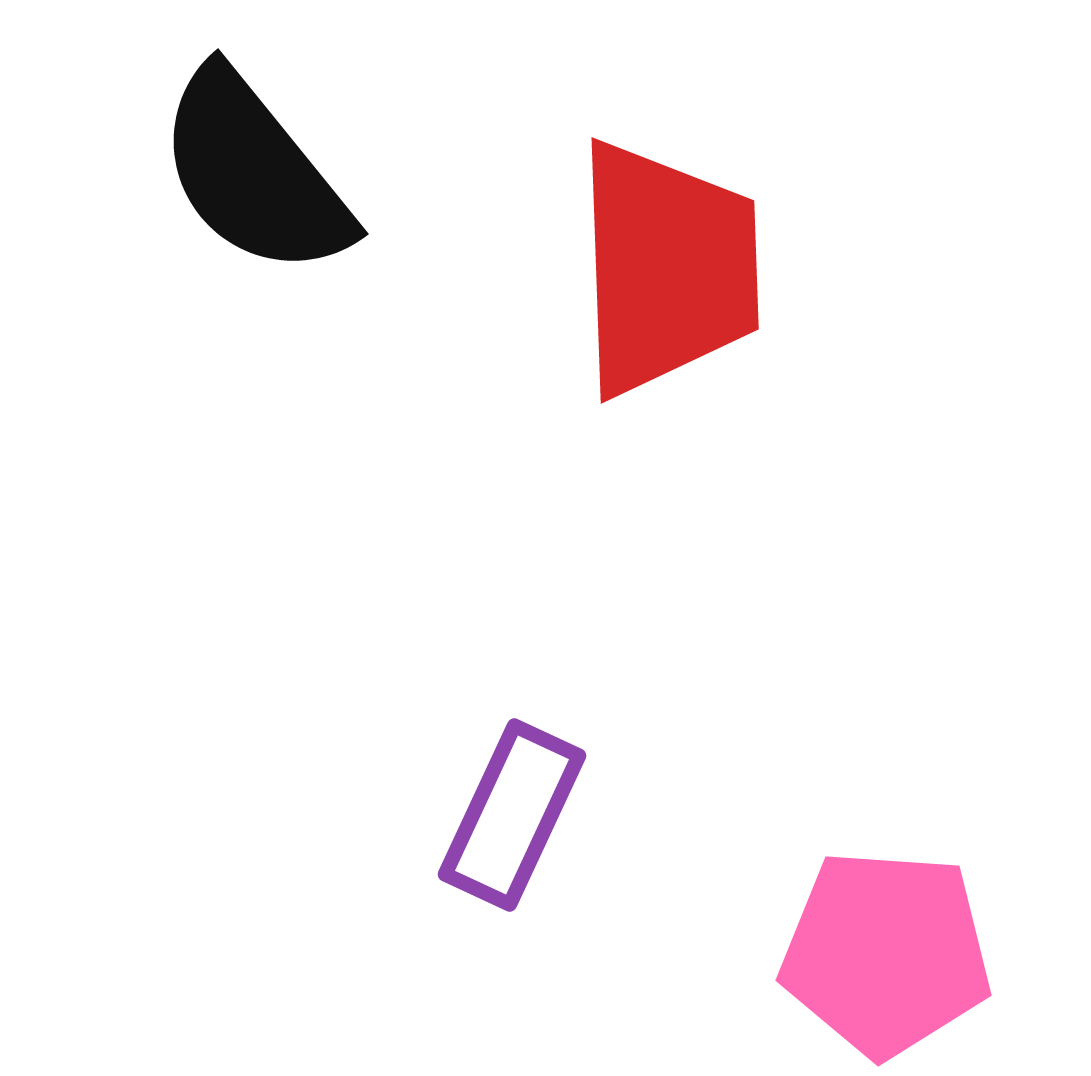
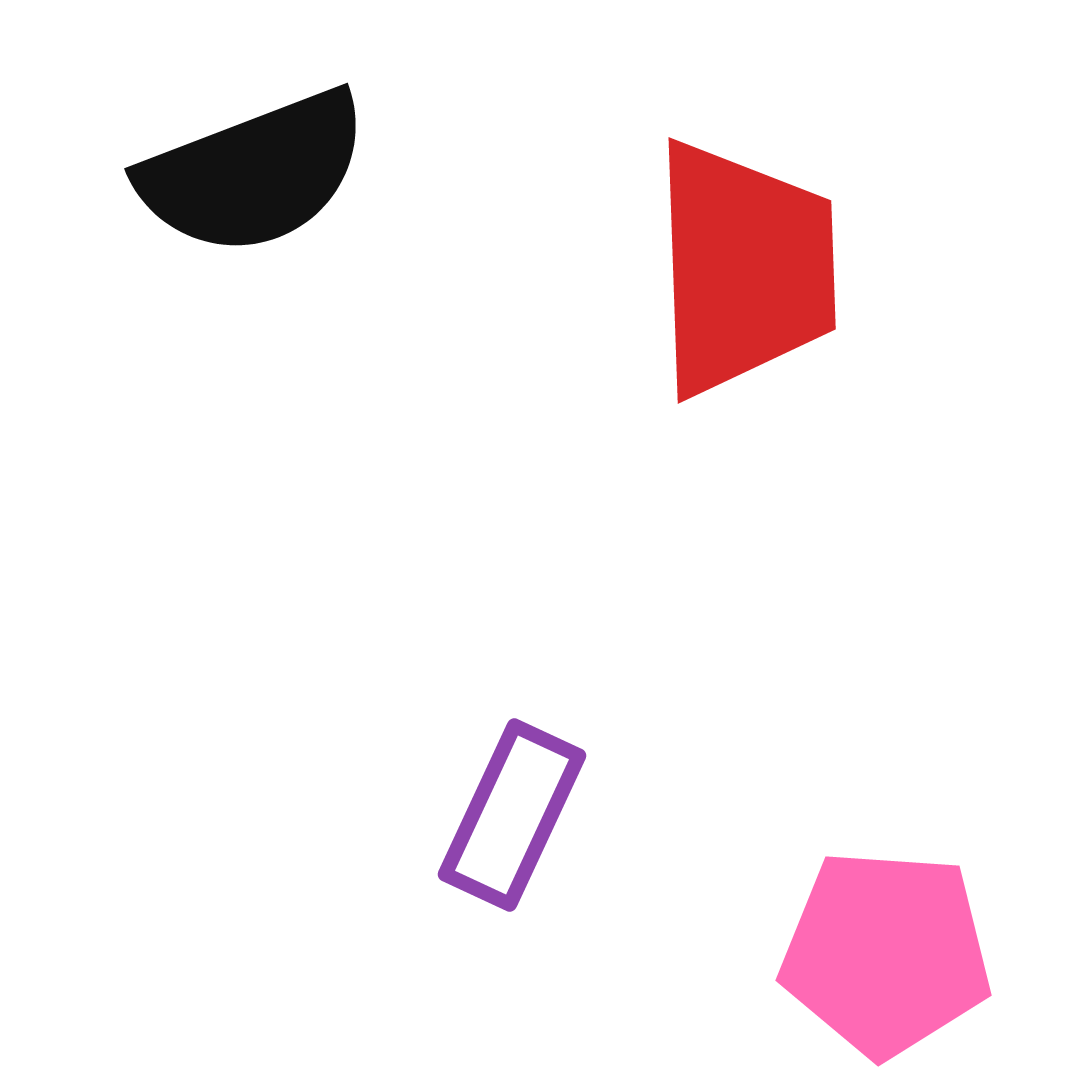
black semicircle: rotated 72 degrees counterclockwise
red trapezoid: moved 77 px right
